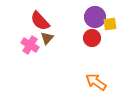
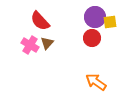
yellow square: moved 2 px up
brown triangle: moved 5 px down
